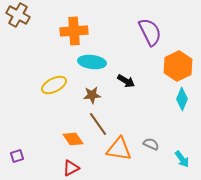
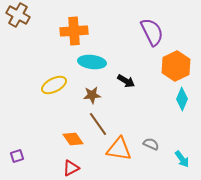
purple semicircle: moved 2 px right
orange hexagon: moved 2 px left
